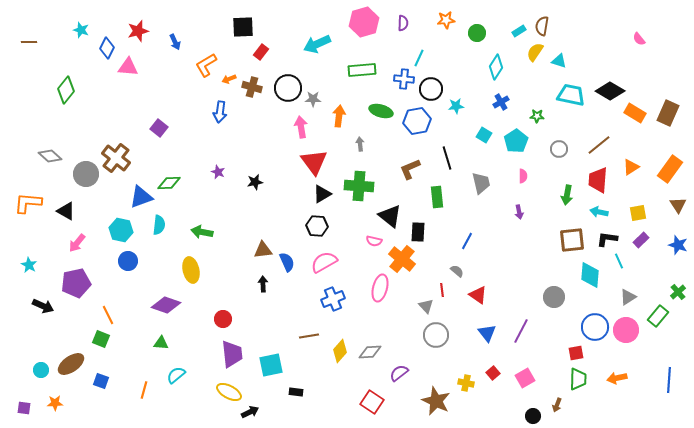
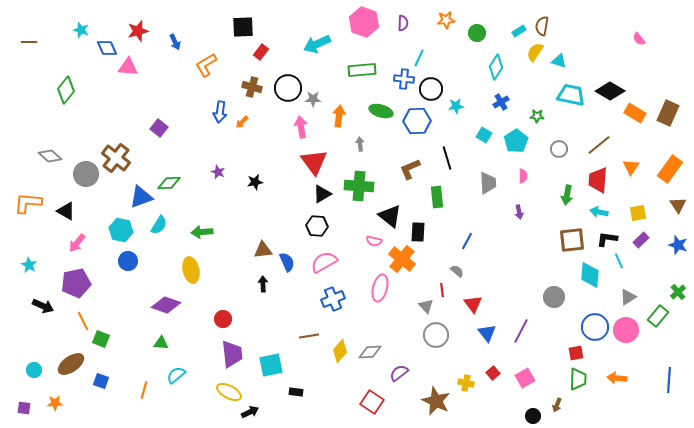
pink hexagon at (364, 22): rotated 24 degrees counterclockwise
blue diamond at (107, 48): rotated 50 degrees counterclockwise
orange arrow at (229, 79): moved 13 px right, 43 px down; rotated 24 degrees counterclockwise
blue hexagon at (417, 121): rotated 8 degrees clockwise
orange triangle at (631, 167): rotated 24 degrees counterclockwise
gray trapezoid at (481, 183): moved 7 px right; rotated 10 degrees clockwise
cyan semicircle at (159, 225): rotated 24 degrees clockwise
green arrow at (202, 232): rotated 15 degrees counterclockwise
red triangle at (478, 295): moved 5 px left, 9 px down; rotated 18 degrees clockwise
orange line at (108, 315): moved 25 px left, 6 px down
cyan circle at (41, 370): moved 7 px left
orange arrow at (617, 378): rotated 18 degrees clockwise
